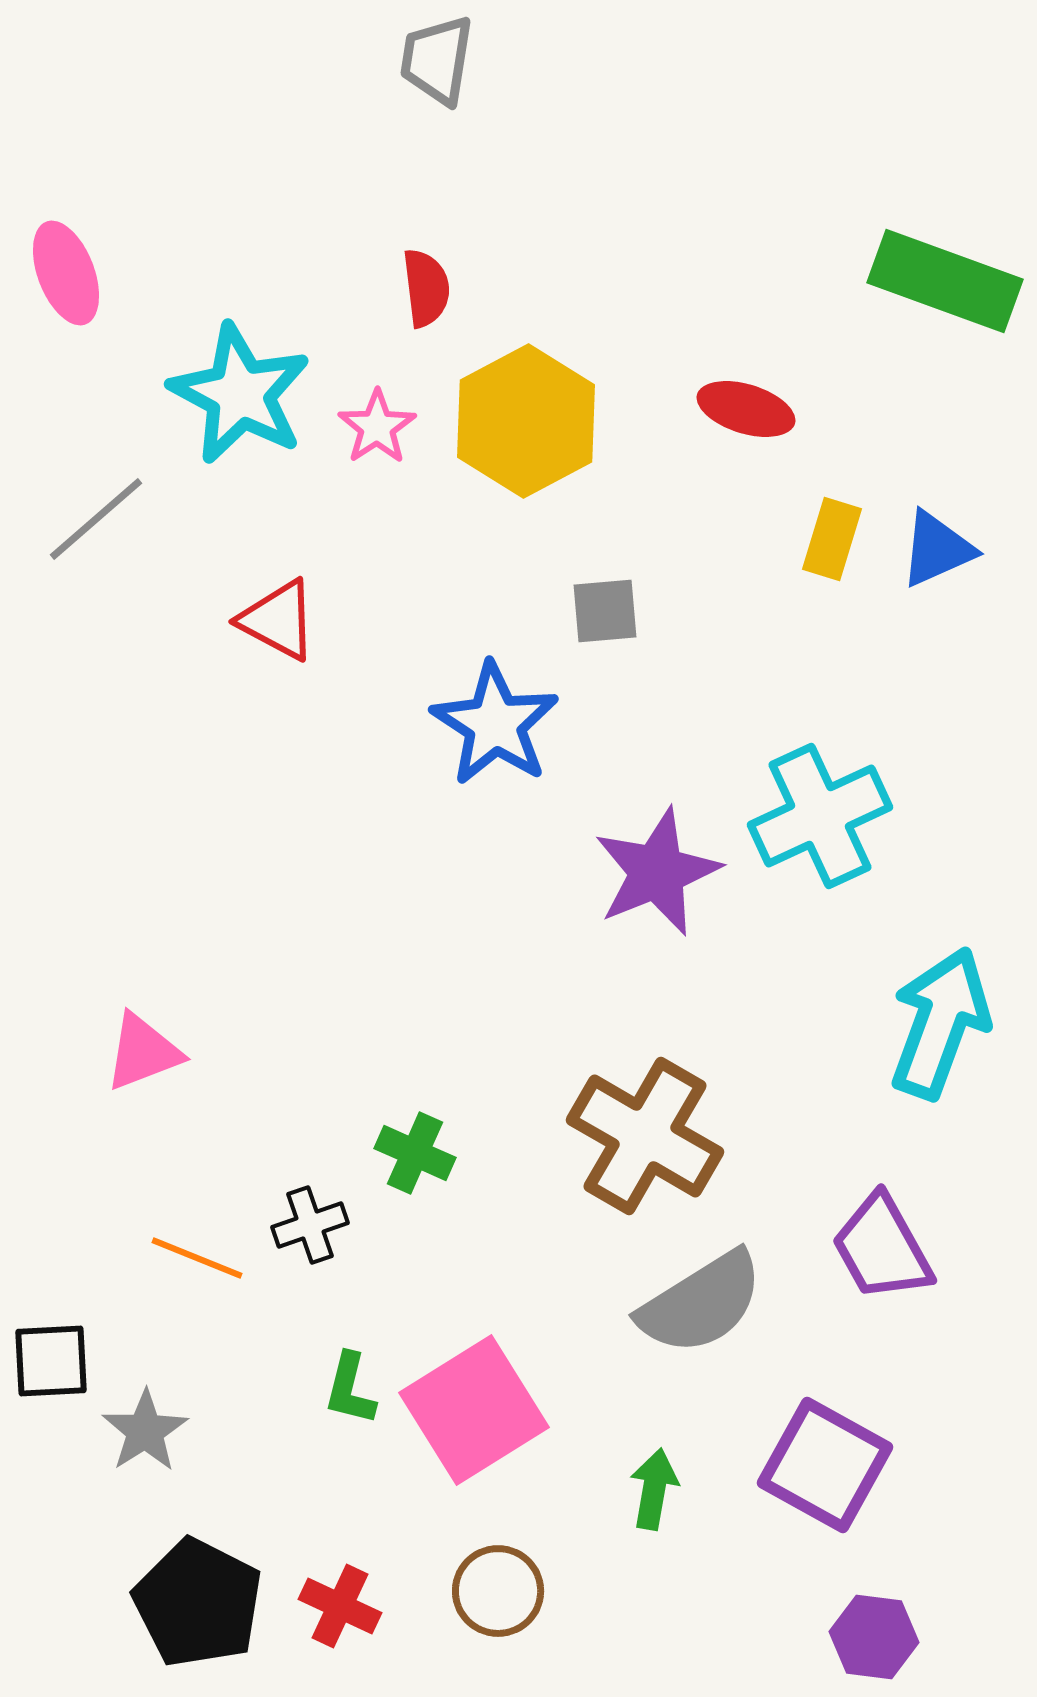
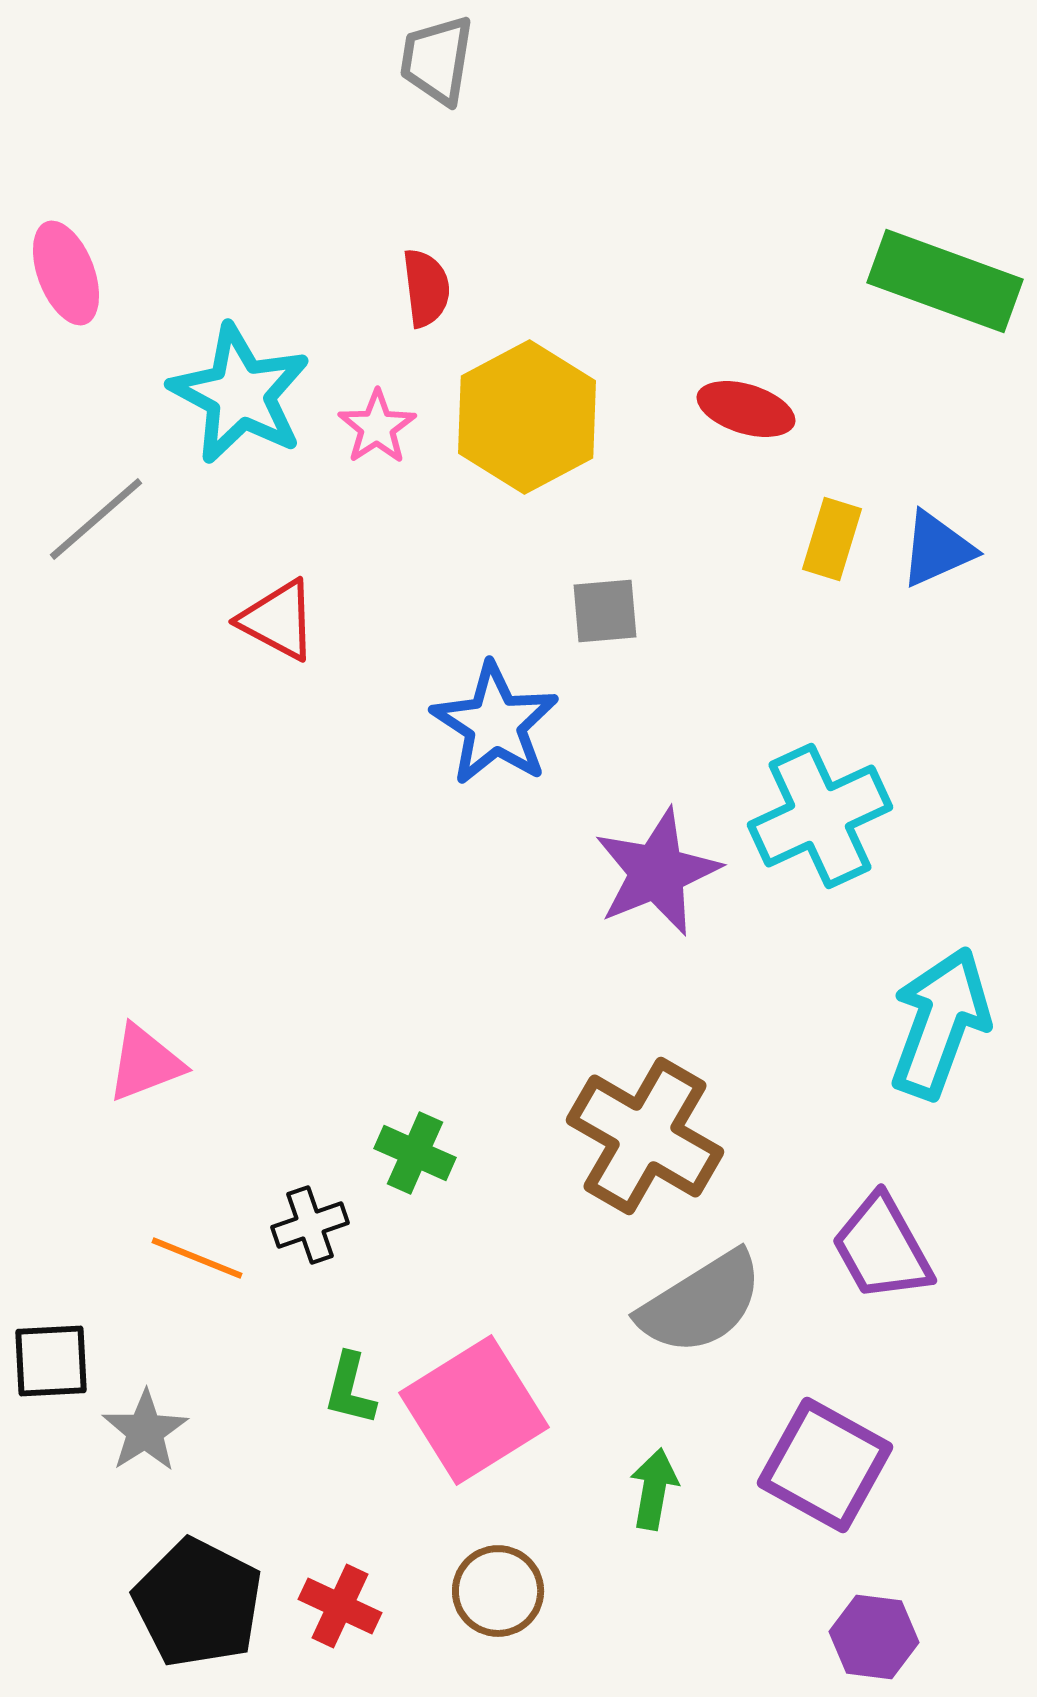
yellow hexagon: moved 1 px right, 4 px up
pink triangle: moved 2 px right, 11 px down
